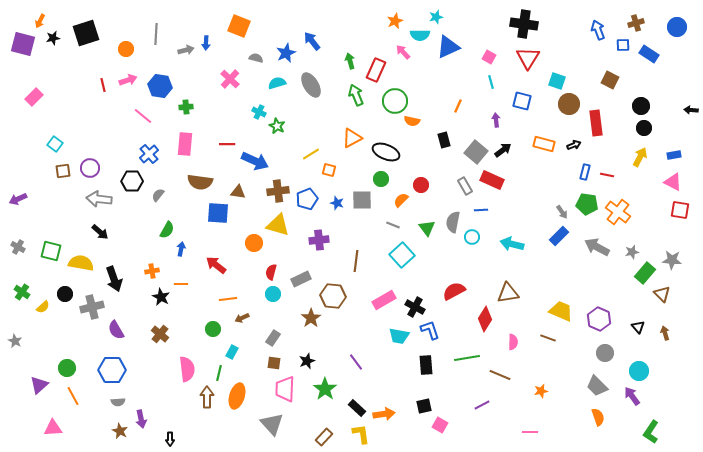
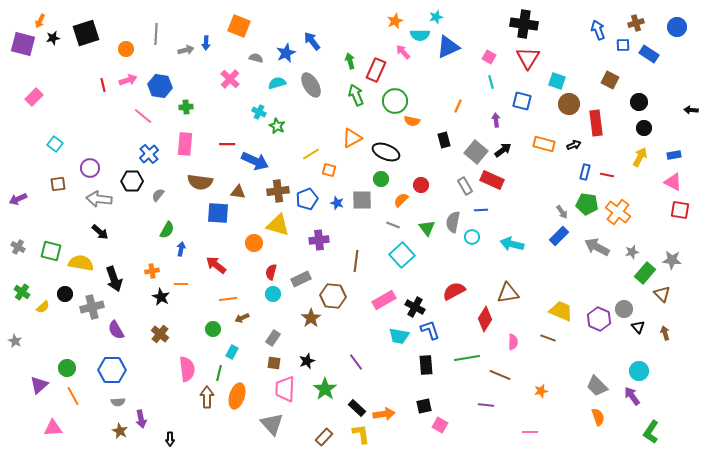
black circle at (641, 106): moved 2 px left, 4 px up
brown square at (63, 171): moved 5 px left, 13 px down
gray circle at (605, 353): moved 19 px right, 44 px up
purple line at (482, 405): moved 4 px right; rotated 35 degrees clockwise
